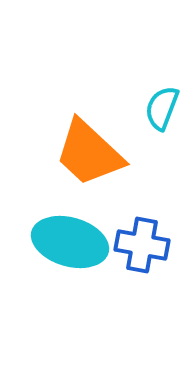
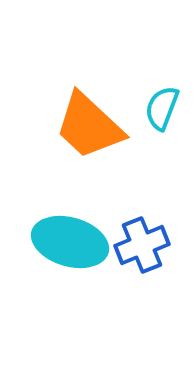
orange trapezoid: moved 27 px up
blue cross: rotated 32 degrees counterclockwise
